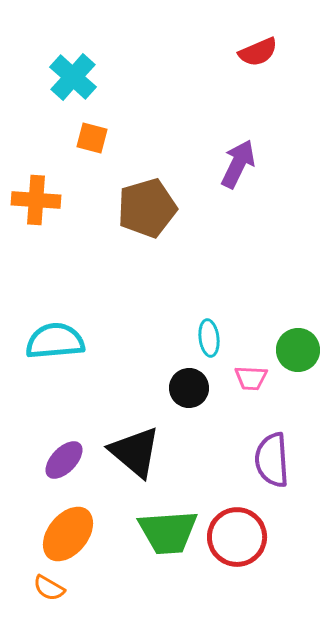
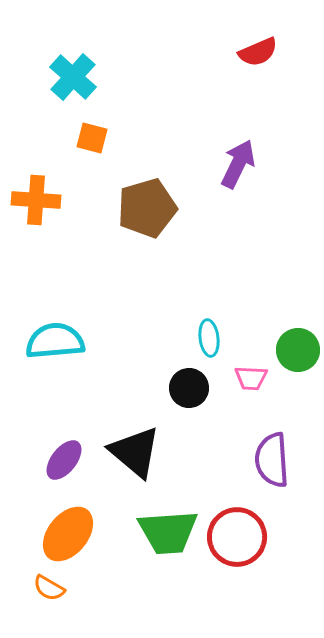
purple ellipse: rotated 6 degrees counterclockwise
